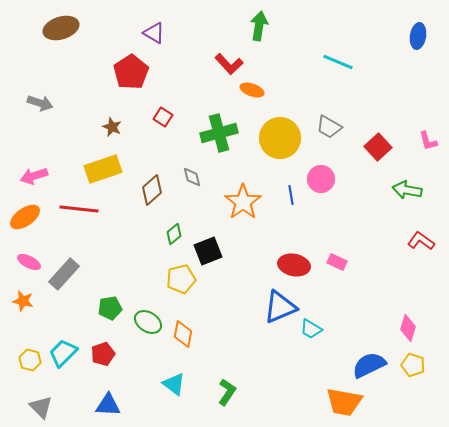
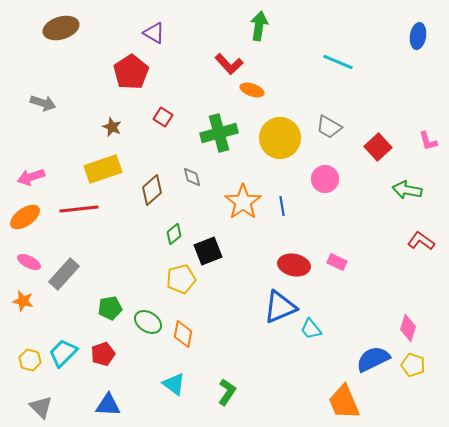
gray arrow at (40, 103): moved 3 px right
pink arrow at (34, 176): moved 3 px left, 1 px down
pink circle at (321, 179): moved 4 px right
blue line at (291, 195): moved 9 px left, 11 px down
red line at (79, 209): rotated 12 degrees counterclockwise
cyan trapezoid at (311, 329): rotated 20 degrees clockwise
blue semicircle at (369, 365): moved 4 px right, 6 px up
orange trapezoid at (344, 402): rotated 57 degrees clockwise
